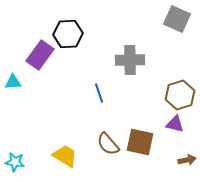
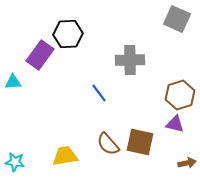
blue line: rotated 18 degrees counterclockwise
yellow trapezoid: rotated 40 degrees counterclockwise
brown arrow: moved 3 px down
